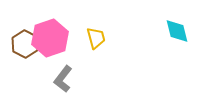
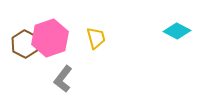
cyan diamond: rotated 48 degrees counterclockwise
